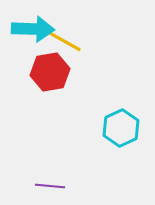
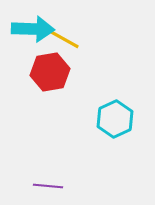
yellow line: moved 2 px left, 3 px up
cyan hexagon: moved 6 px left, 9 px up
purple line: moved 2 px left
